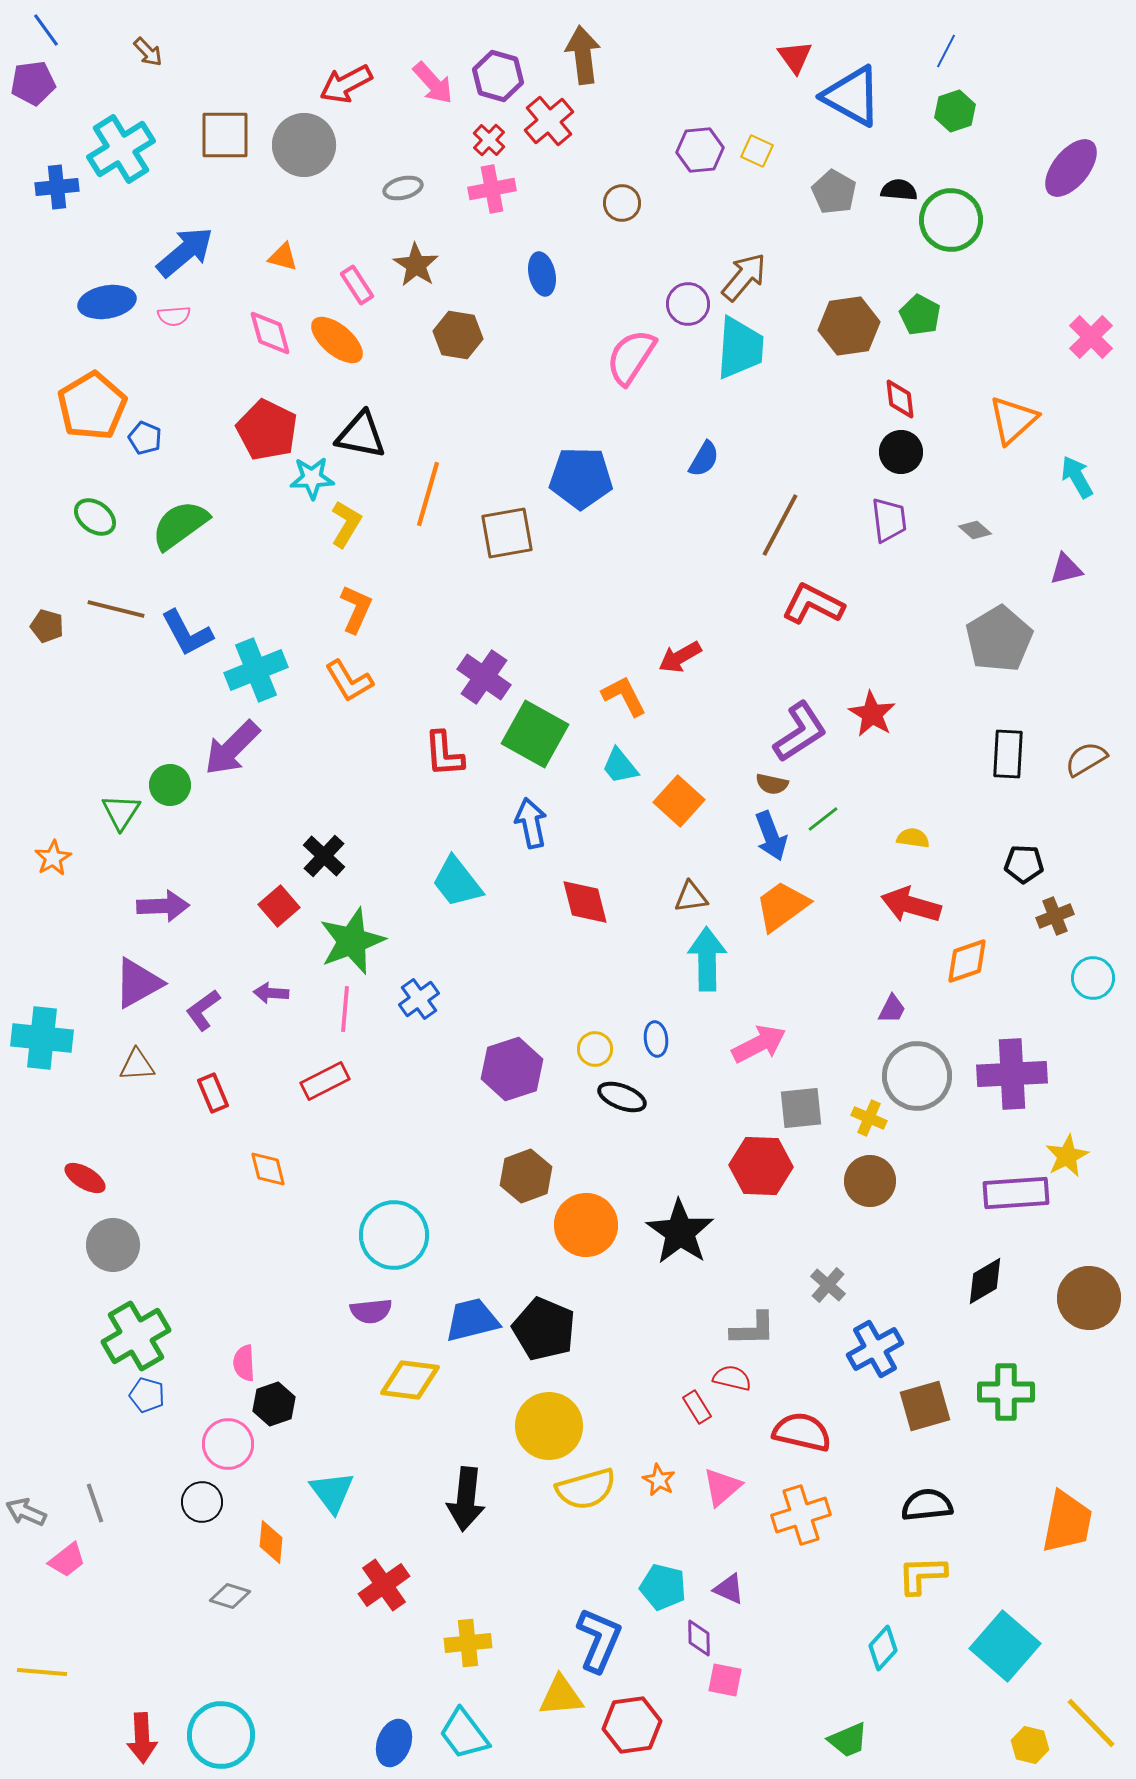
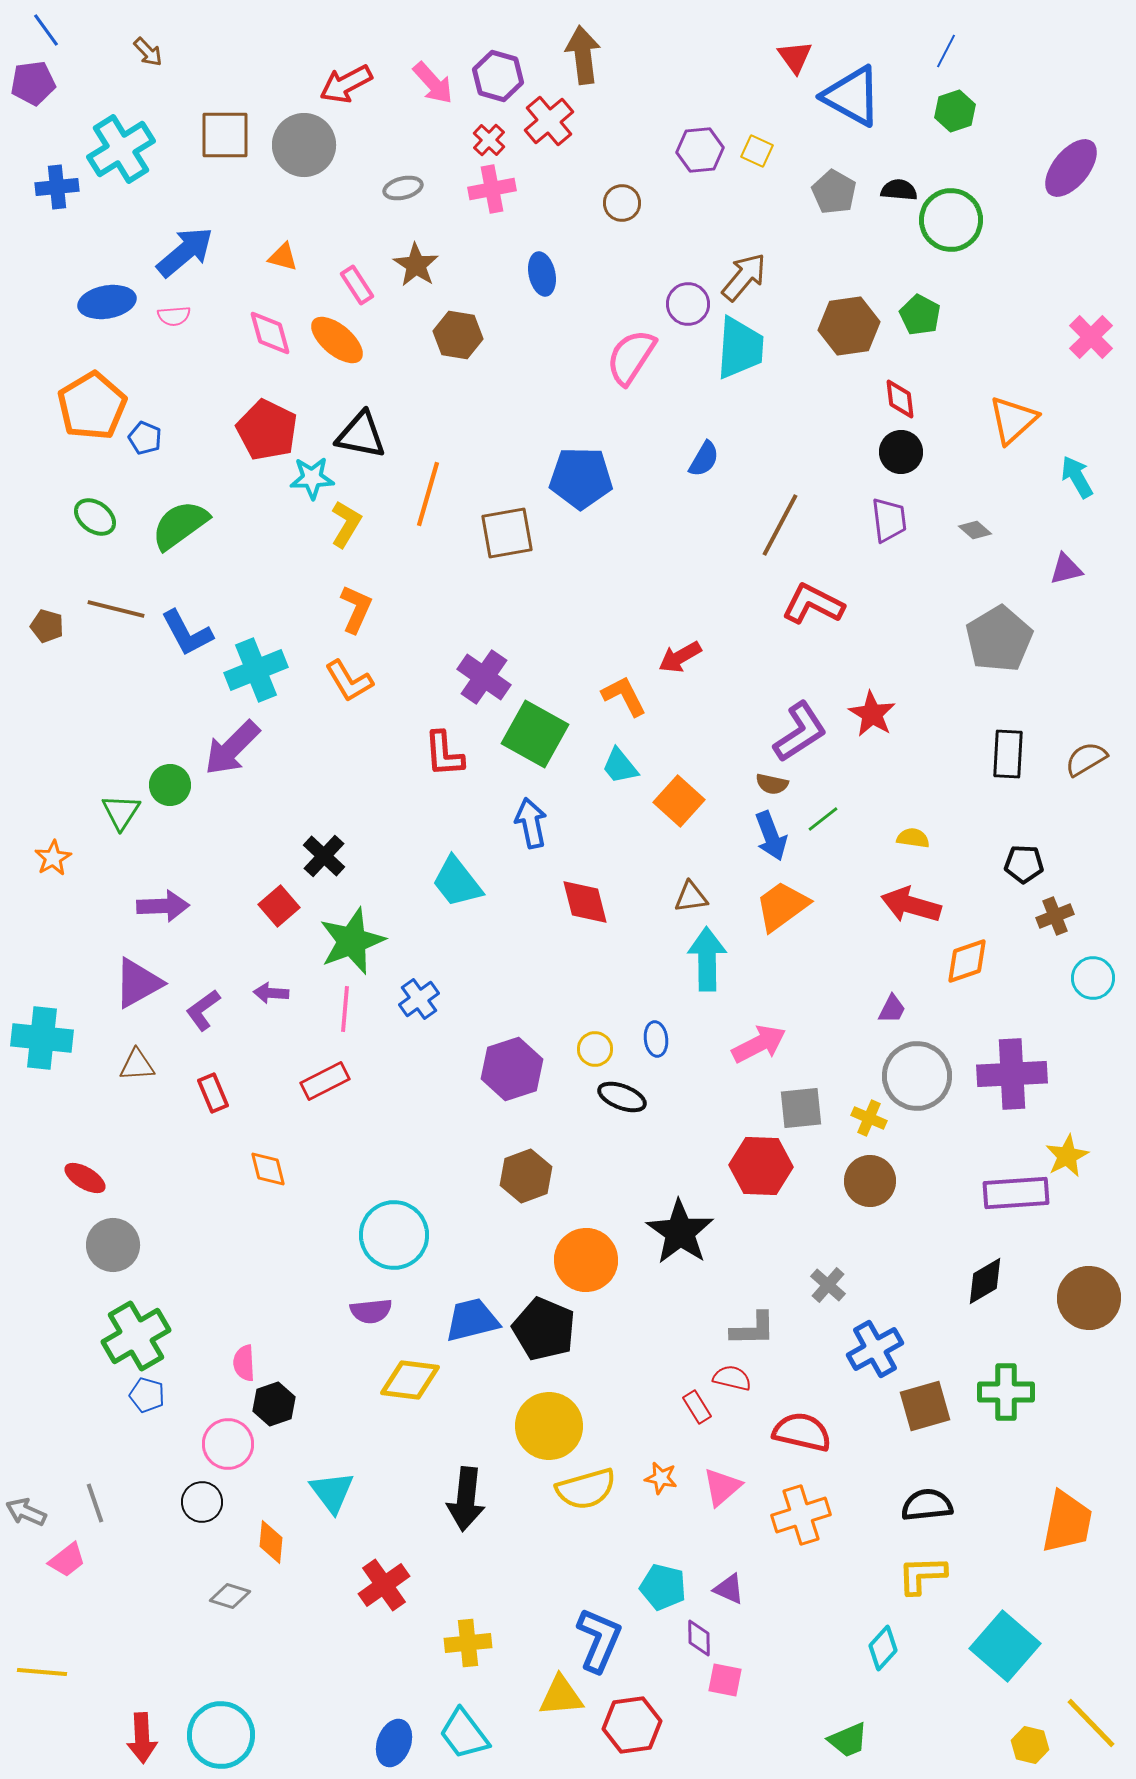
orange circle at (586, 1225): moved 35 px down
orange star at (659, 1480): moved 2 px right, 2 px up; rotated 16 degrees counterclockwise
